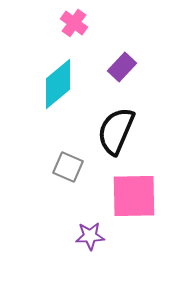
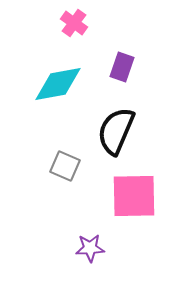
purple rectangle: rotated 24 degrees counterclockwise
cyan diamond: rotated 30 degrees clockwise
gray square: moved 3 px left, 1 px up
purple star: moved 12 px down
